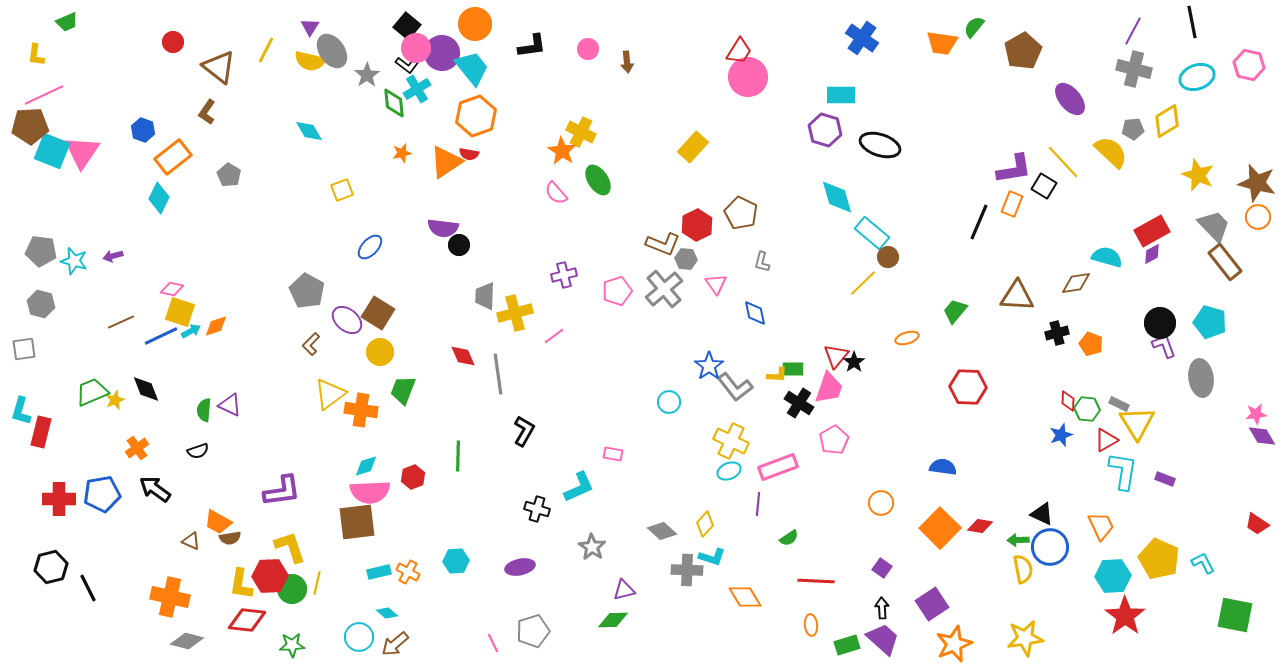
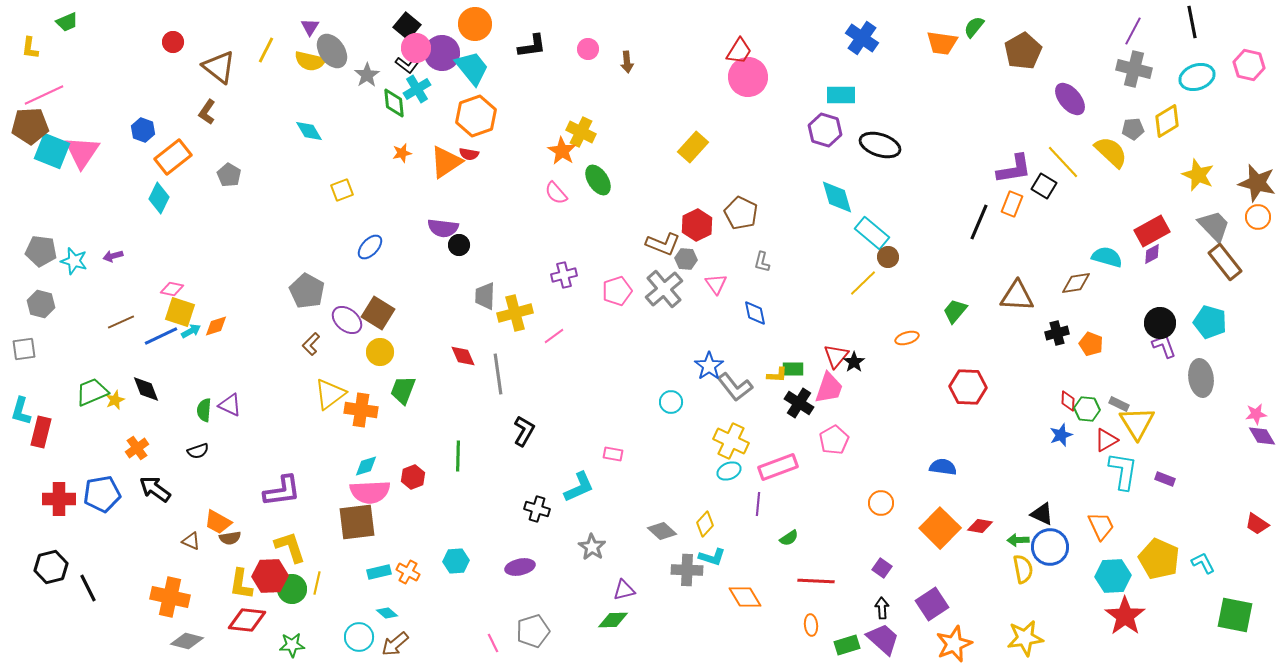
yellow L-shape at (36, 55): moved 6 px left, 7 px up
cyan circle at (669, 402): moved 2 px right
